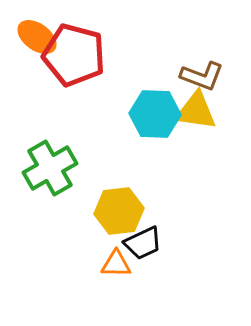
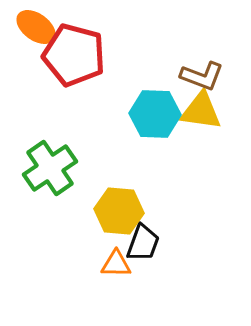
orange ellipse: moved 1 px left, 10 px up
yellow triangle: moved 5 px right
green cross: rotated 4 degrees counterclockwise
yellow hexagon: rotated 12 degrees clockwise
black trapezoid: rotated 45 degrees counterclockwise
